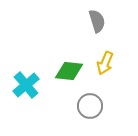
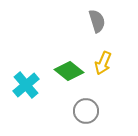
yellow arrow: moved 2 px left
green diamond: rotated 32 degrees clockwise
gray circle: moved 4 px left, 5 px down
